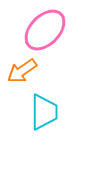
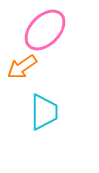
orange arrow: moved 4 px up
